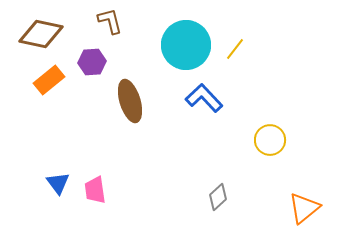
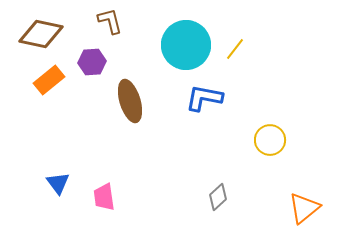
blue L-shape: rotated 36 degrees counterclockwise
pink trapezoid: moved 9 px right, 7 px down
